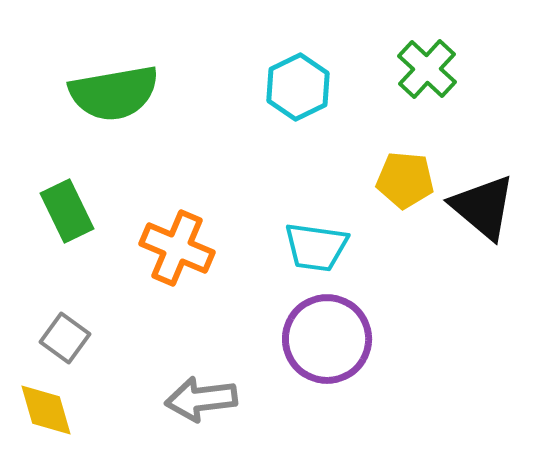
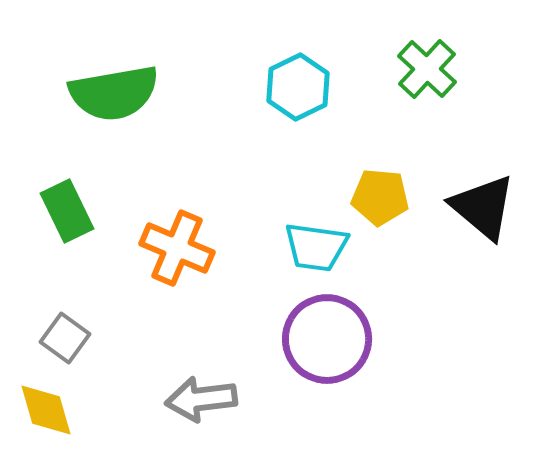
yellow pentagon: moved 25 px left, 17 px down
